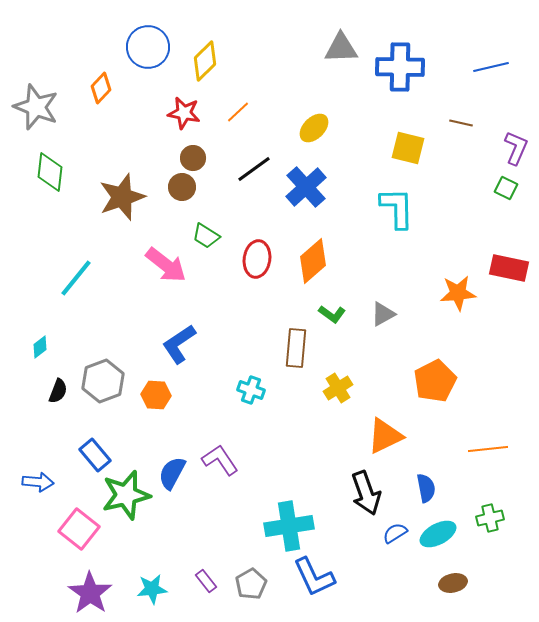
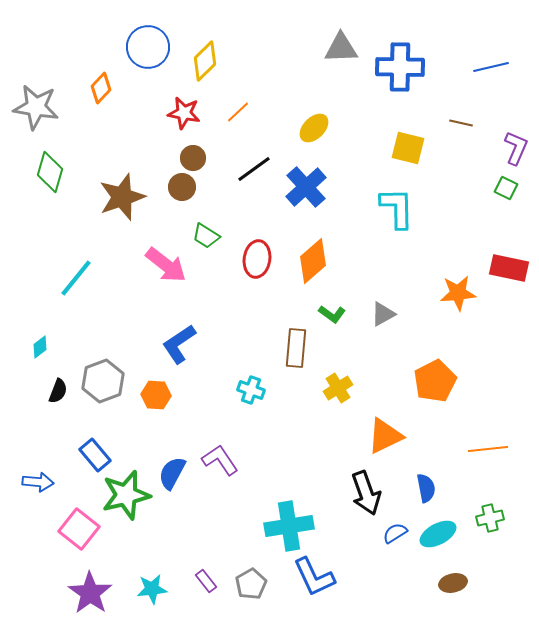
gray star at (36, 107): rotated 12 degrees counterclockwise
green diamond at (50, 172): rotated 9 degrees clockwise
